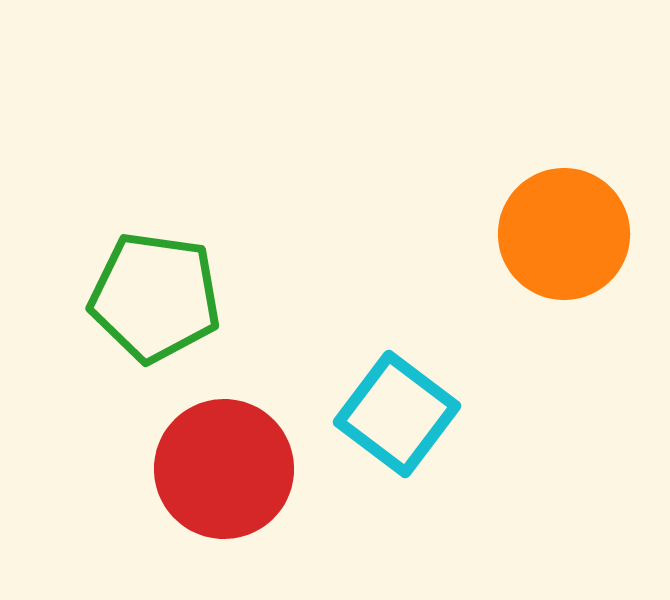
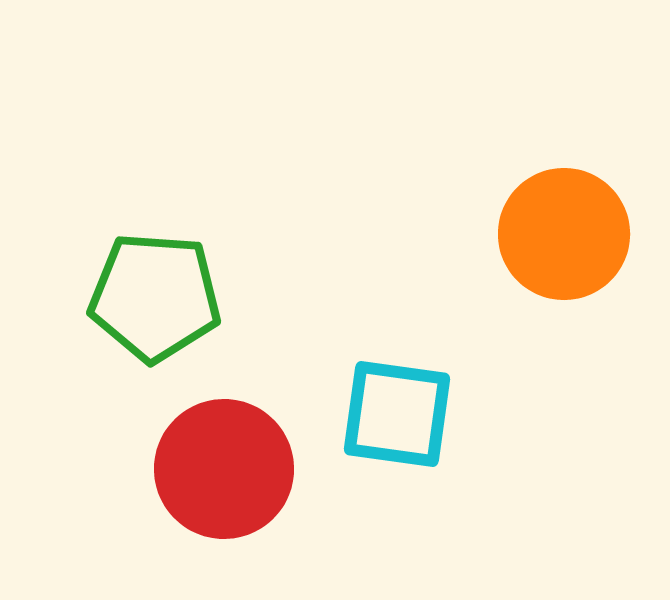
green pentagon: rotated 4 degrees counterclockwise
cyan square: rotated 29 degrees counterclockwise
